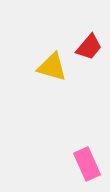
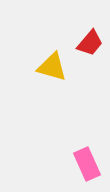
red trapezoid: moved 1 px right, 4 px up
